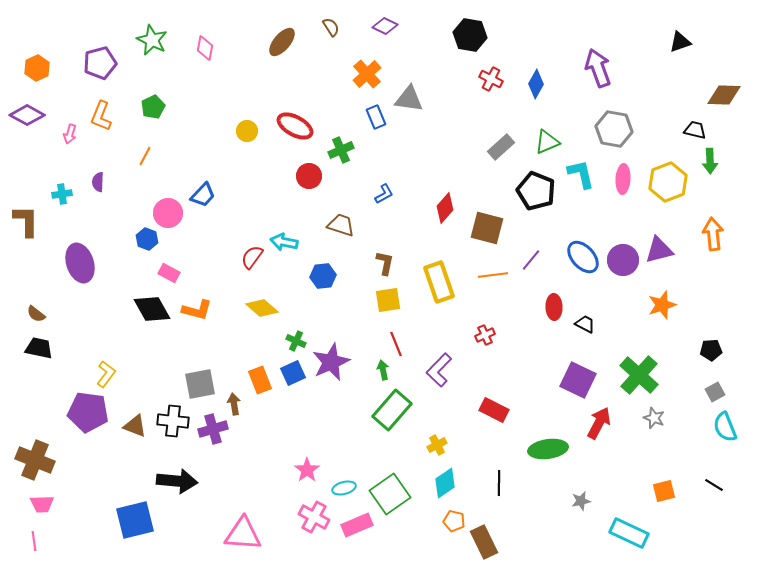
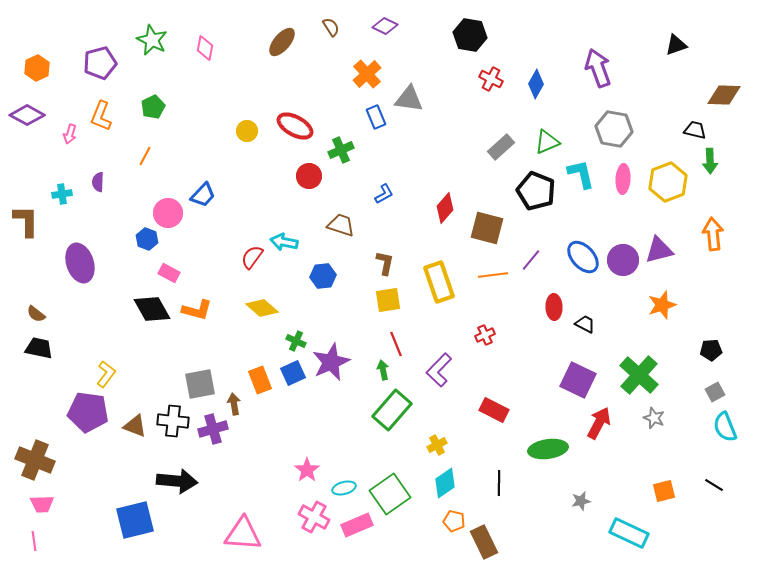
black triangle at (680, 42): moved 4 px left, 3 px down
